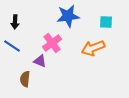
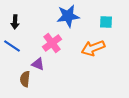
purple triangle: moved 2 px left, 3 px down
